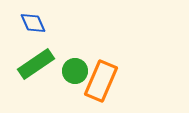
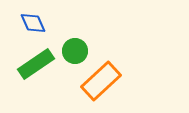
green circle: moved 20 px up
orange rectangle: rotated 24 degrees clockwise
